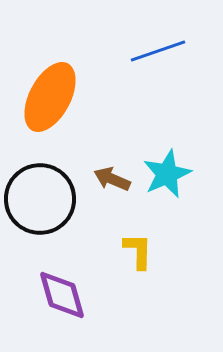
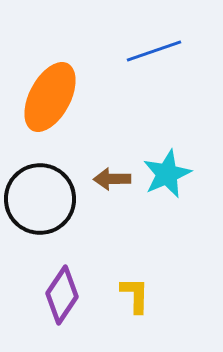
blue line: moved 4 px left
brown arrow: rotated 24 degrees counterclockwise
yellow L-shape: moved 3 px left, 44 px down
purple diamond: rotated 50 degrees clockwise
